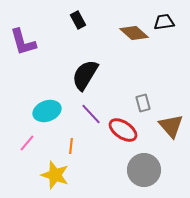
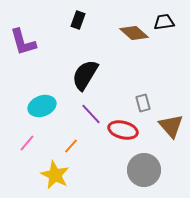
black rectangle: rotated 48 degrees clockwise
cyan ellipse: moved 5 px left, 5 px up
red ellipse: rotated 20 degrees counterclockwise
orange line: rotated 35 degrees clockwise
yellow star: rotated 8 degrees clockwise
